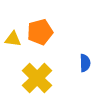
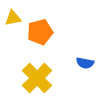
yellow triangle: moved 21 px up; rotated 18 degrees counterclockwise
blue semicircle: rotated 102 degrees clockwise
